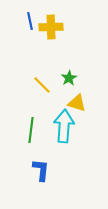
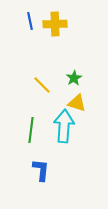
yellow cross: moved 4 px right, 3 px up
green star: moved 5 px right
